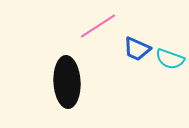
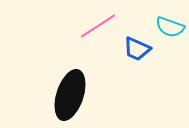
cyan semicircle: moved 32 px up
black ellipse: moved 3 px right, 13 px down; rotated 21 degrees clockwise
